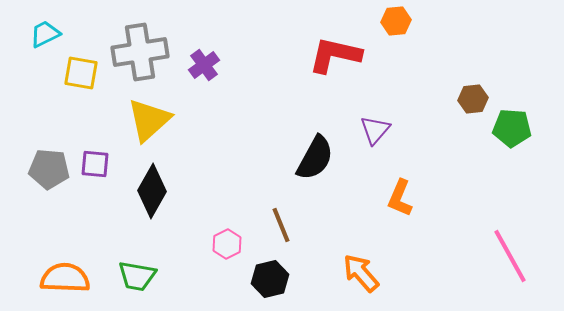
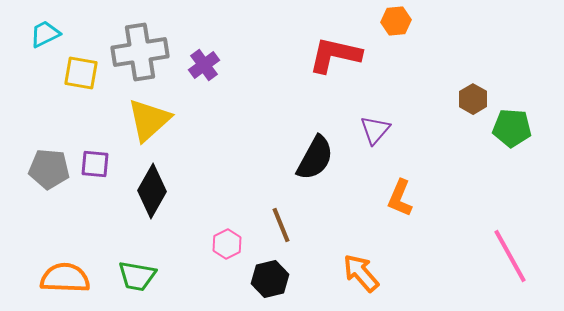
brown hexagon: rotated 24 degrees counterclockwise
